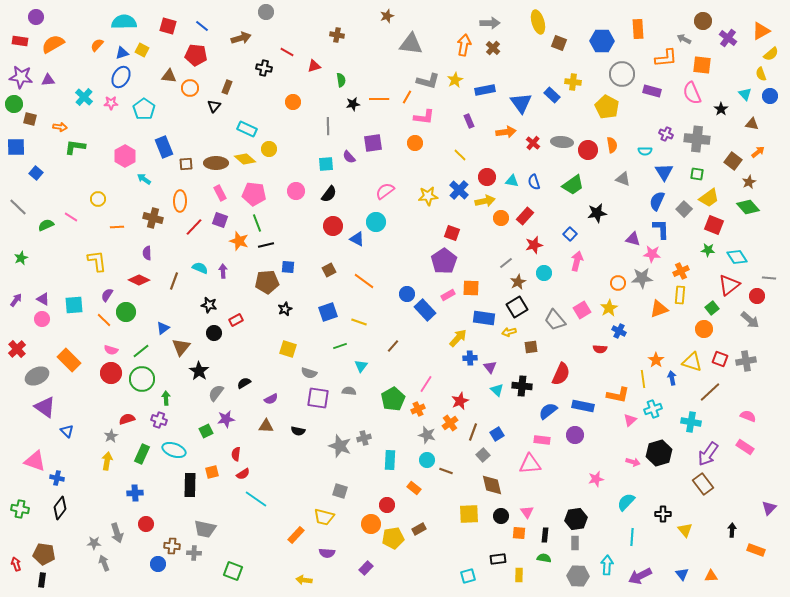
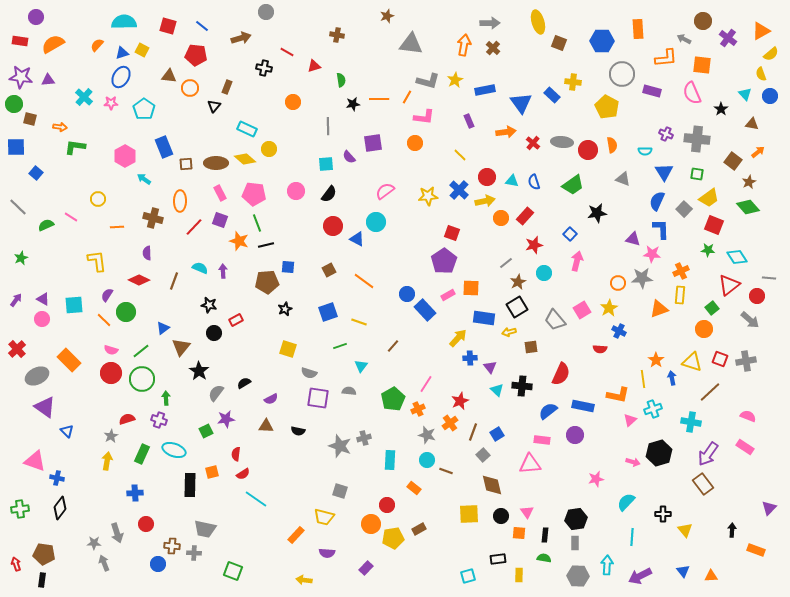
green cross at (20, 509): rotated 18 degrees counterclockwise
blue triangle at (682, 574): moved 1 px right, 3 px up
